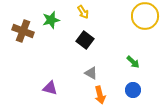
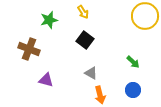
green star: moved 2 px left
brown cross: moved 6 px right, 18 px down
purple triangle: moved 4 px left, 8 px up
